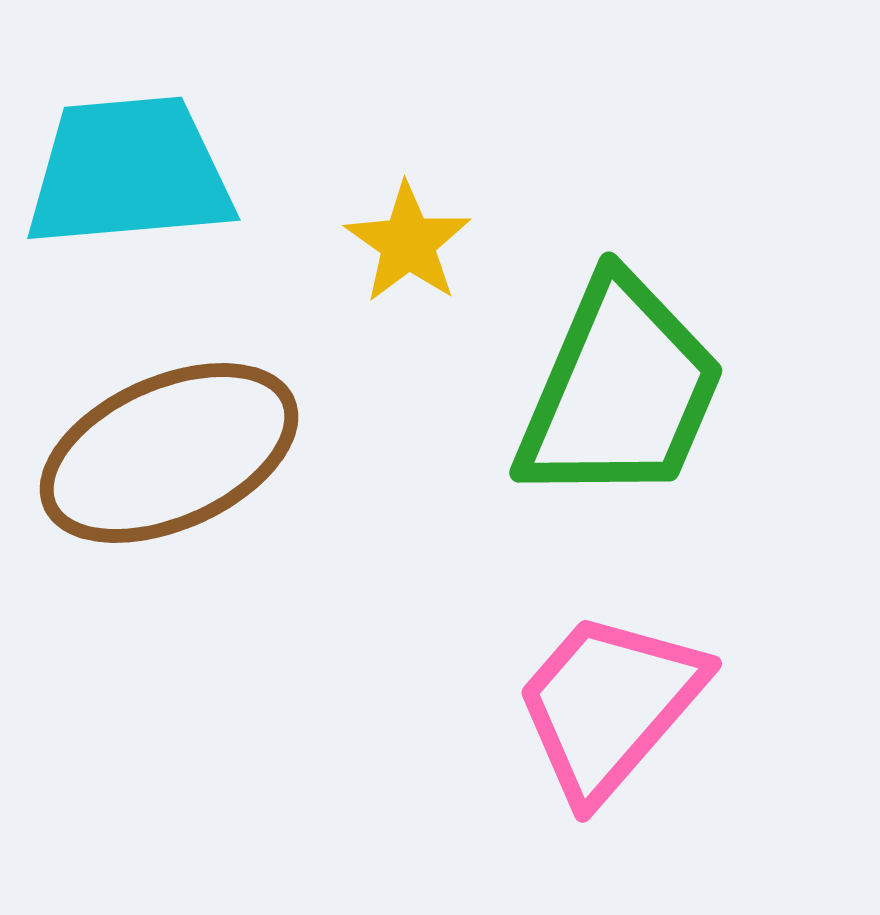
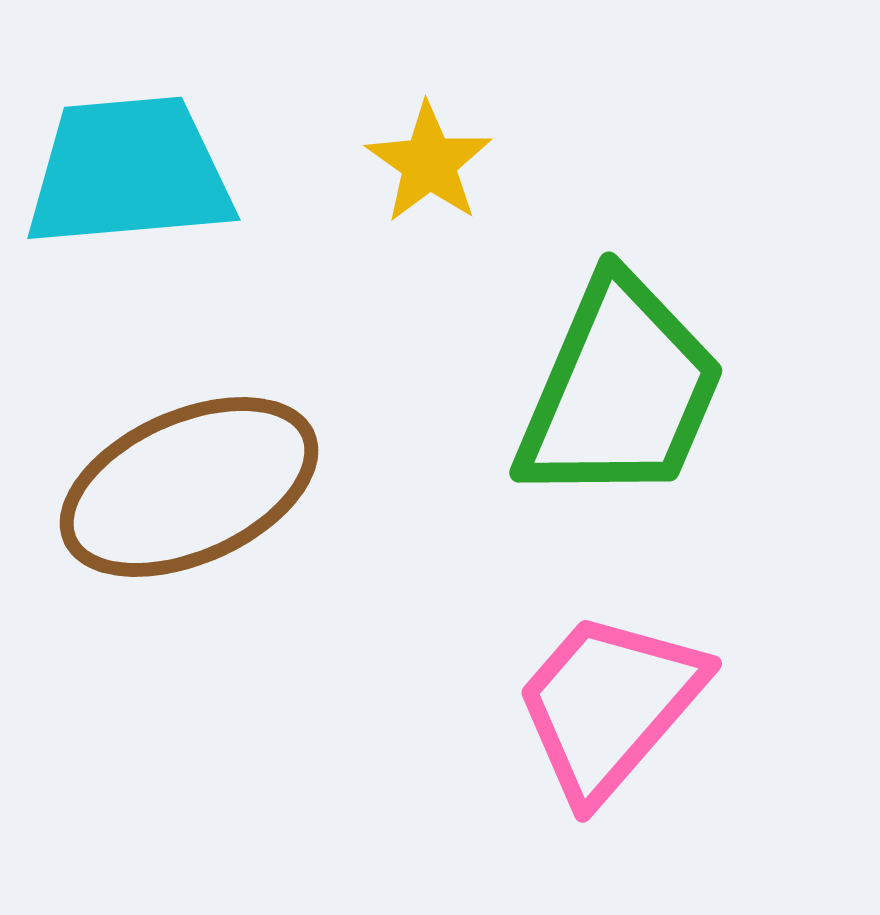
yellow star: moved 21 px right, 80 px up
brown ellipse: moved 20 px right, 34 px down
